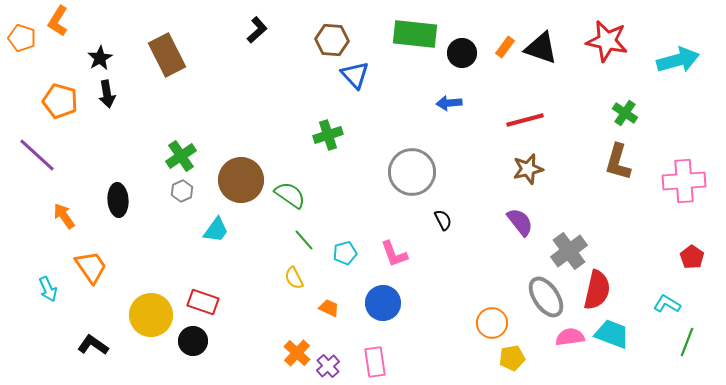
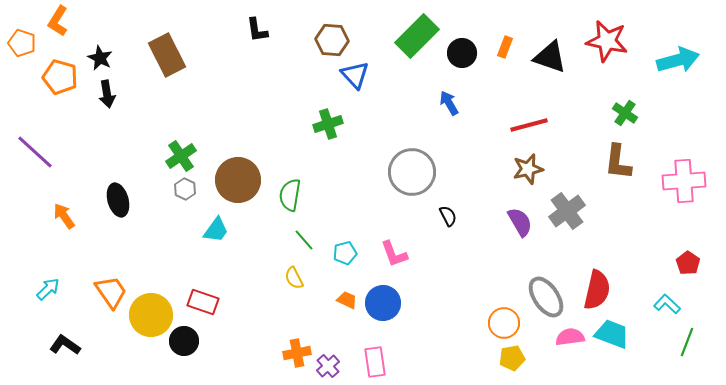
black L-shape at (257, 30): rotated 124 degrees clockwise
green rectangle at (415, 34): moved 2 px right, 2 px down; rotated 51 degrees counterclockwise
orange pentagon at (22, 38): moved 5 px down
orange rectangle at (505, 47): rotated 15 degrees counterclockwise
black triangle at (541, 48): moved 9 px right, 9 px down
black star at (100, 58): rotated 15 degrees counterclockwise
orange pentagon at (60, 101): moved 24 px up
blue arrow at (449, 103): rotated 65 degrees clockwise
red line at (525, 120): moved 4 px right, 5 px down
green cross at (328, 135): moved 11 px up
purple line at (37, 155): moved 2 px left, 3 px up
brown L-shape at (618, 162): rotated 9 degrees counterclockwise
brown circle at (241, 180): moved 3 px left
gray hexagon at (182, 191): moved 3 px right, 2 px up; rotated 10 degrees counterclockwise
green semicircle at (290, 195): rotated 116 degrees counterclockwise
black ellipse at (118, 200): rotated 12 degrees counterclockwise
black semicircle at (443, 220): moved 5 px right, 4 px up
purple semicircle at (520, 222): rotated 8 degrees clockwise
gray cross at (569, 251): moved 2 px left, 40 px up
red pentagon at (692, 257): moved 4 px left, 6 px down
orange trapezoid at (91, 267): moved 20 px right, 25 px down
cyan arrow at (48, 289): rotated 110 degrees counterclockwise
cyan L-shape at (667, 304): rotated 12 degrees clockwise
orange trapezoid at (329, 308): moved 18 px right, 8 px up
orange circle at (492, 323): moved 12 px right
black circle at (193, 341): moved 9 px left
black L-shape at (93, 345): moved 28 px left
orange cross at (297, 353): rotated 36 degrees clockwise
